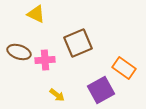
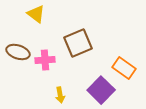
yellow triangle: rotated 12 degrees clockwise
brown ellipse: moved 1 px left
purple square: rotated 16 degrees counterclockwise
yellow arrow: moved 3 px right; rotated 42 degrees clockwise
